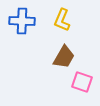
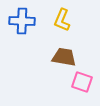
brown trapezoid: rotated 110 degrees counterclockwise
